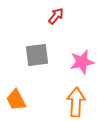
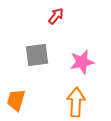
orange trapezoid: rotated 45 degrees clockwise
